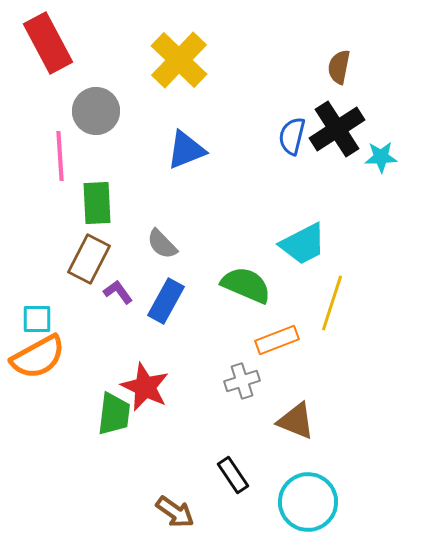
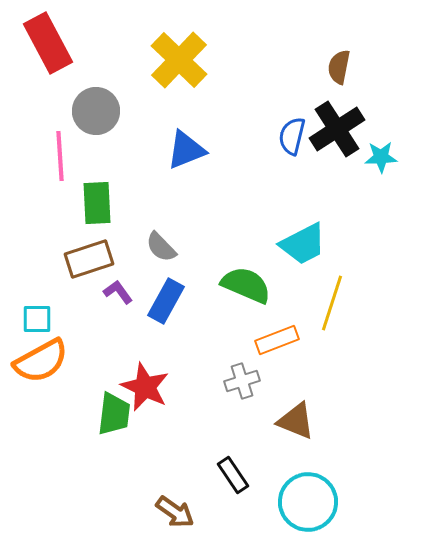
gray semicircle: moved 1 px left, 3 px down
brown rectangle: rotated 45 degrees clockwise
orange semicircle: moved 3 px right, 4 px down
